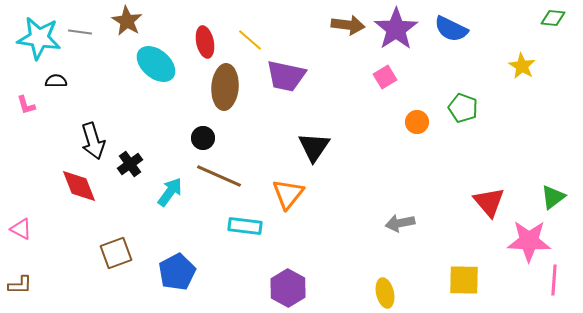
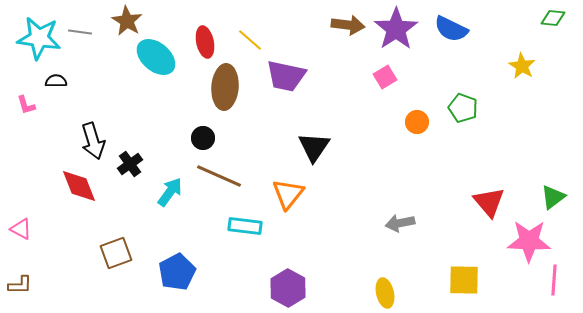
cyan ellipse: moved 7 px up
